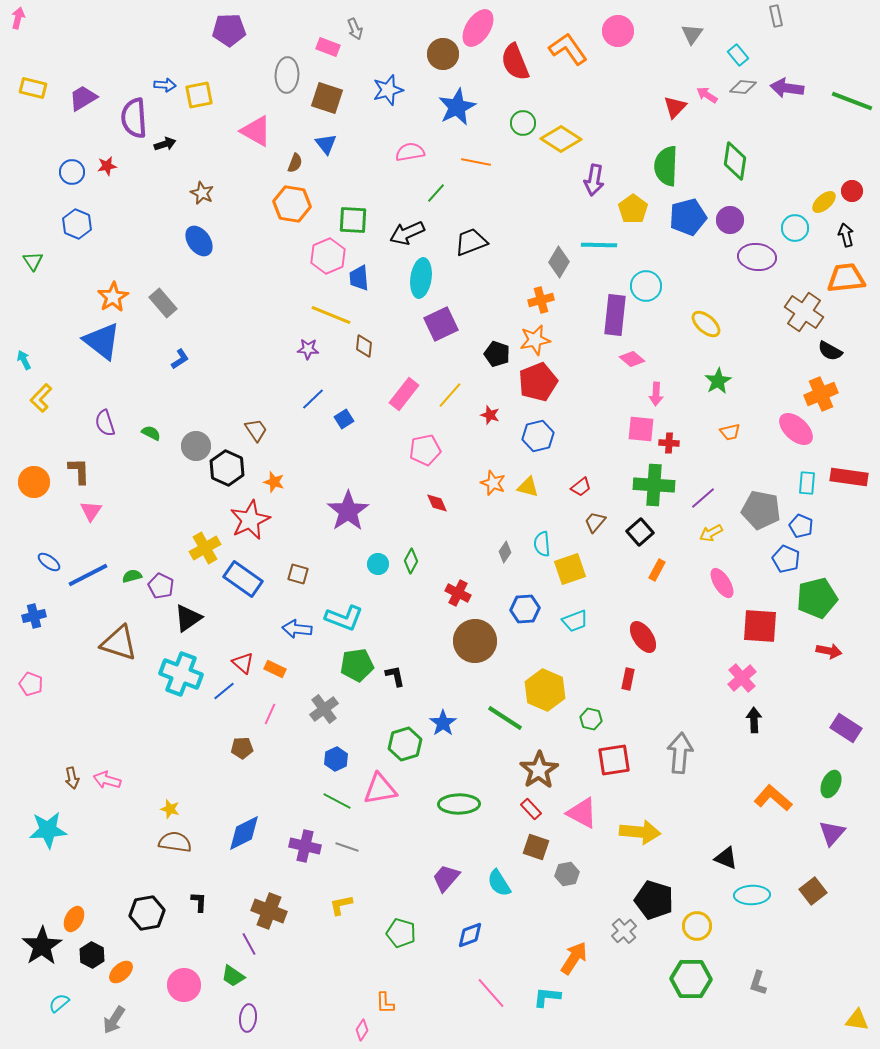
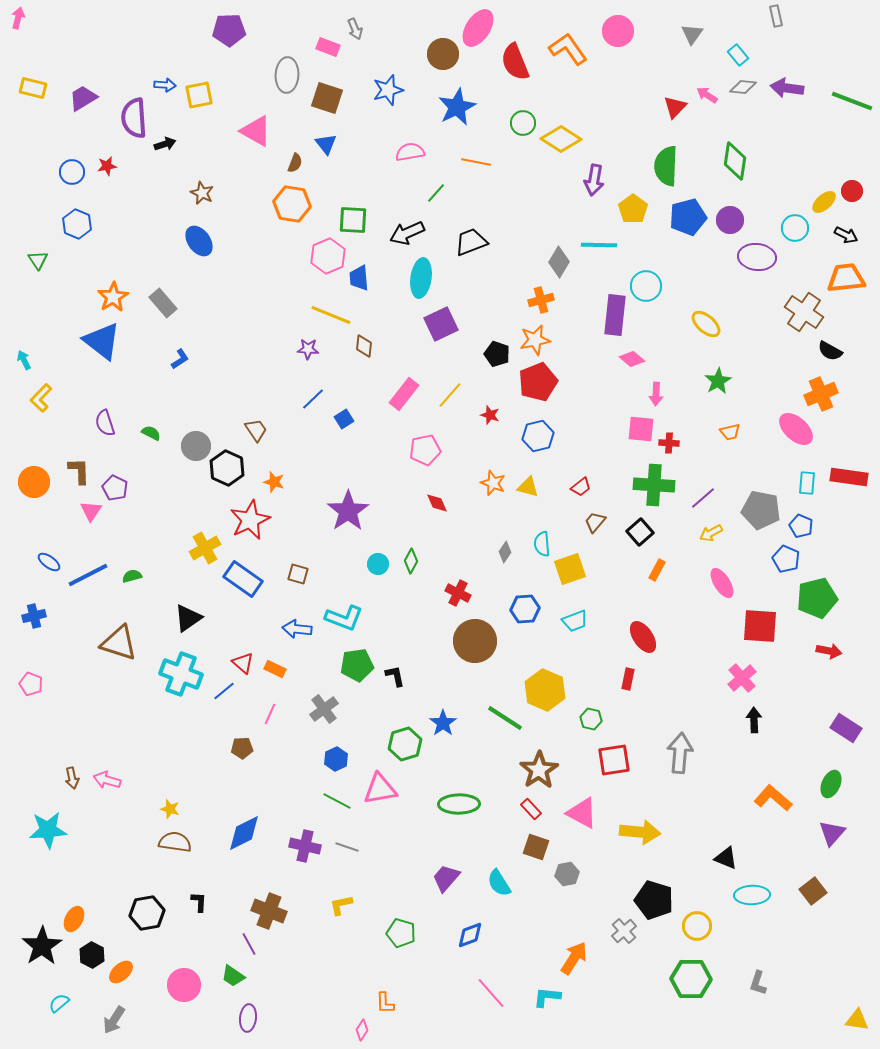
black arrow at (846, 235): rotated 130 degrees clockwise
green triangle at (33, 261): moved 5 px right, 1 px up
purple pentagon at (161, 586): moved 46 px left, 98 px up
